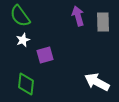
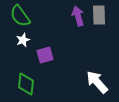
gray rectangle: moved 4 px left, 7 px up
white arrow: rotated 20 degrees clockwise
